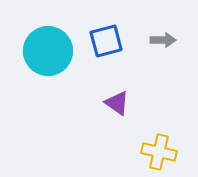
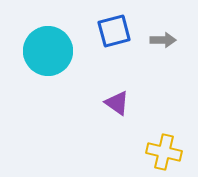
blue square: moved 8 px right, 10 px up
yellow cross: moved 5 px right
